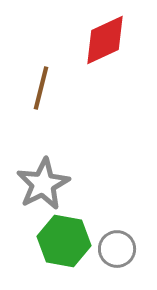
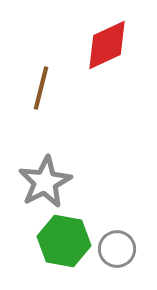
red diamond: moved 2 px right, 5 px down
gray star: moved 2 px right, 2 px up
